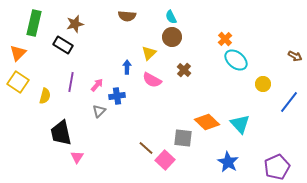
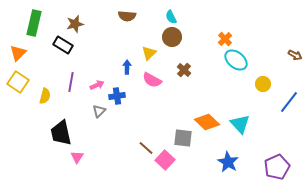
brown arrow: moved 1 px up
pink arrow: rotated 24 degrees clockwise
